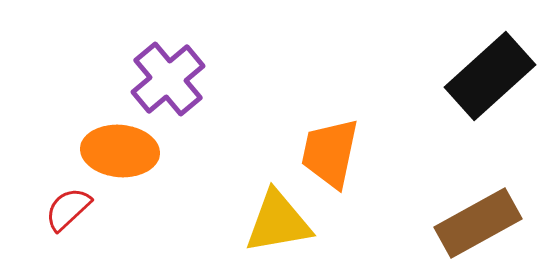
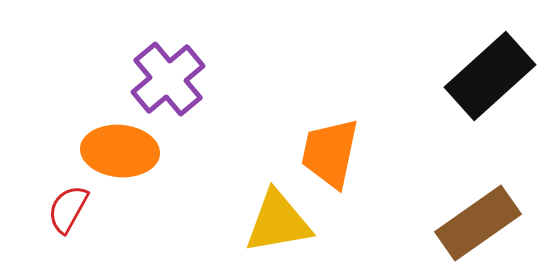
red semicircle: rotated 18 degrees counterclockwise
brown rectangle: rotated 6 degrees counterclockwise
